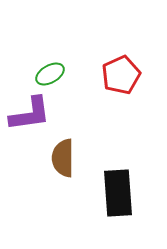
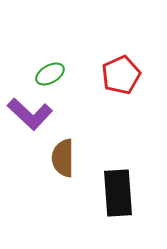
purple L-shape: rotated 51 degrees clockwise
